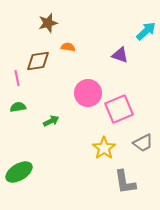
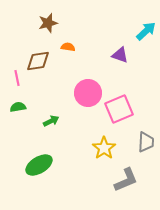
gray trapezoid: moved 3 px right, 1 px up; rotated 60 degrees counterclockwise
green ellipse: moved 20 px right, 7 px up
gray L-shape: moved 1 px right, 2 px up; rotated 104 degrees counterclockwise
